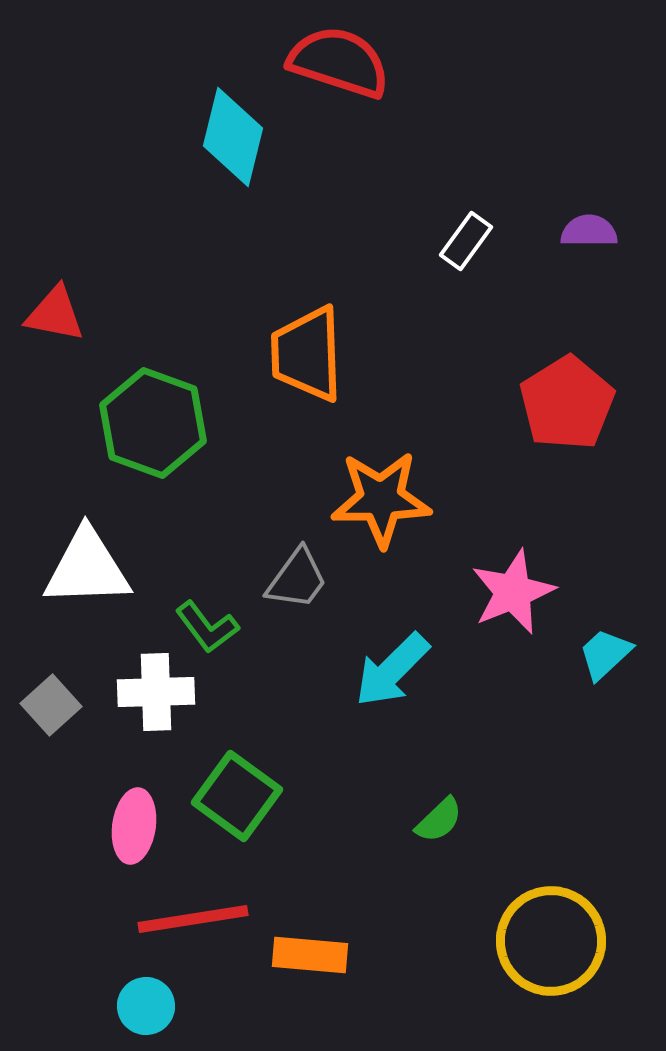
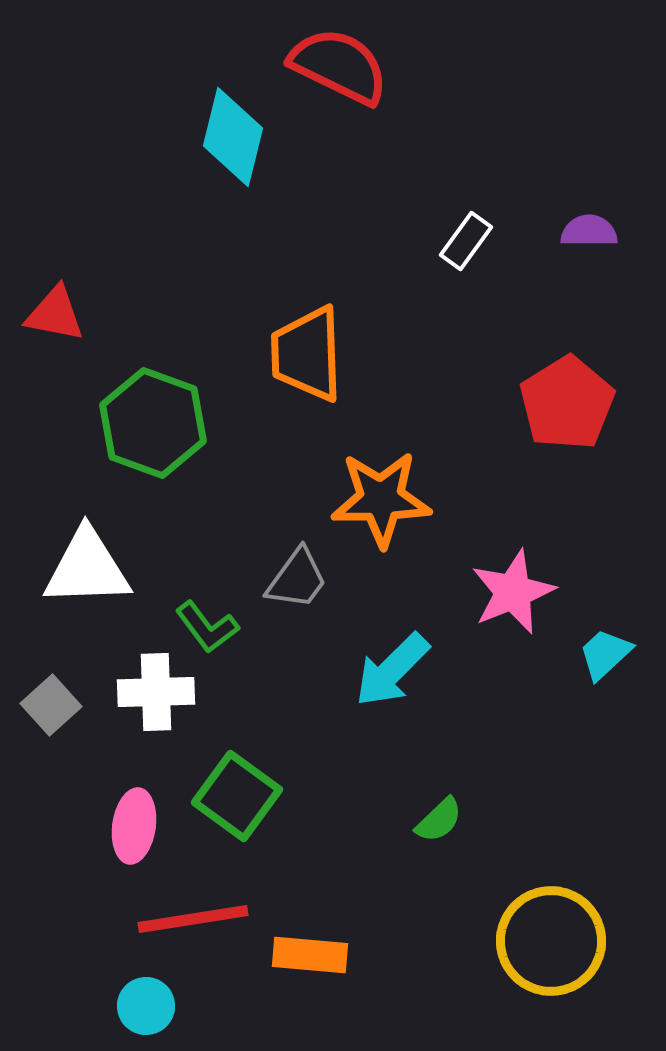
red semicircle: moved 4 px down; rotated 8 degrees clockwise
